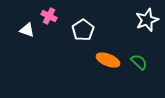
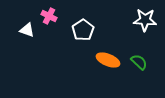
white star: moved 2 px left; rotated 25 degrees clockwise
